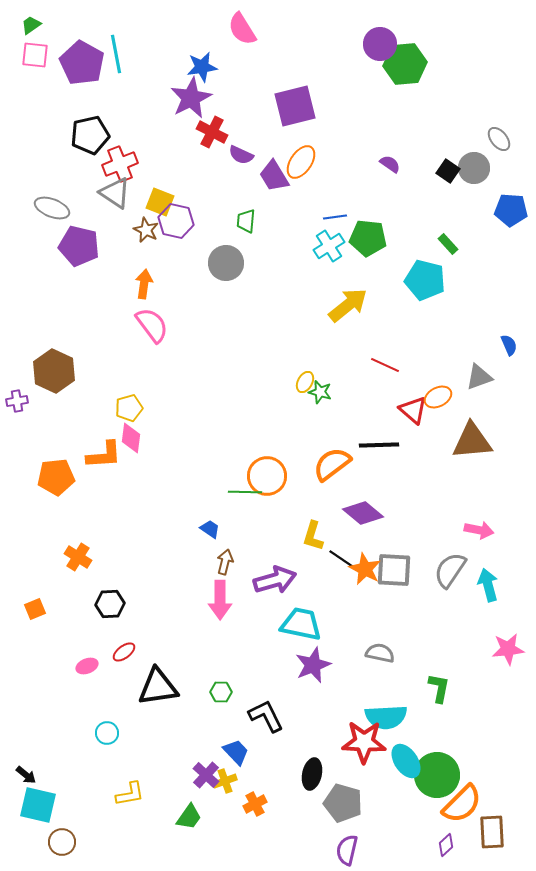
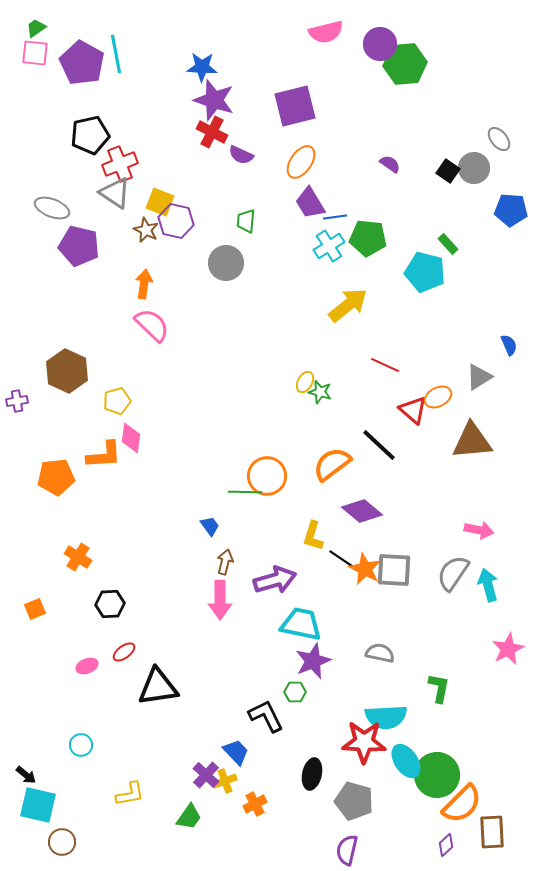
green trapezoid at (31, 25): moved 5 px right, 3 px down
pink semicircle at (242, 29): moved 84 px right, 3 px down; rotated 72 degrees counterclockwise
pink square at (35, 55): moved 2 px up
blue star at (202, 67): rotated 12 degrees clockwise
purple star at (191, 98): moved 23 px right, 2 px down; rotated 27 degrees counterclockwise
purple trapezoid at (274, 176): moved 36 px right, 27 px down
cyan pentagon at (425, 280): moved 8 px up
pink semicircle at (152, 325): rotated 9 degrees counterclockwise
brown hexagon at (54, 371): moved 13 px right
gray triangle at (479, 377): rotated 12 degrees counterclockwise
yellow pentagon at (129, 408): moved 12 px left, 7 px up
black line at (379, 445): rotated 45 degrees clockwise
purple diamond at (363, 513): moved 1 px left, 2 px up
blue trapezoid at (210, 529): moved 3 px up; rotated 20 degrees clockwise
gray semicircle at (450, 570): moved 3 px right, 3 px down
pink star at (508, 649): rotated 20 degrees counterclockwise
purple star at (313, 665): moved 4 px up
green hexagon at (221, 692): moved 74 px right
cyan circle at (107, 733): moved 26 px left, 12 px down
gray pentagon at (343, 803): moved 11 px right, 2 px up
